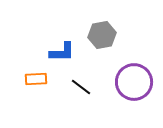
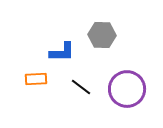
gray hexagon: rotated 12 degrees clockwise
purple circle: moved 7 px left, 7 px down
